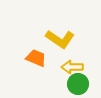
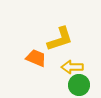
yellow L-shape: rotated 52 degrees counterclockwise
green circle: moved 1 px right, 1 px down
